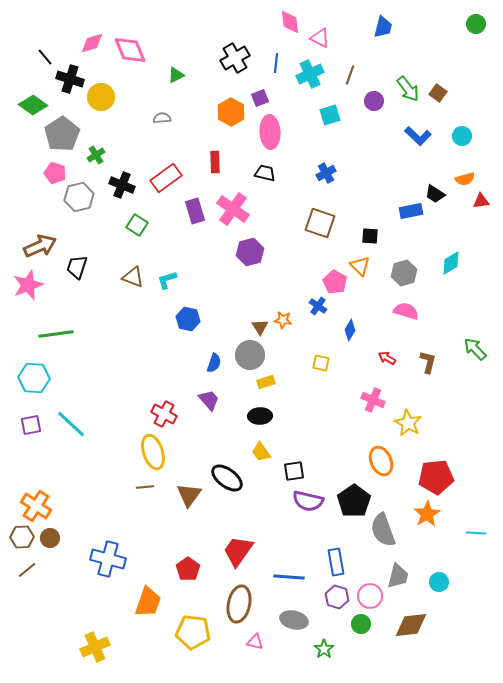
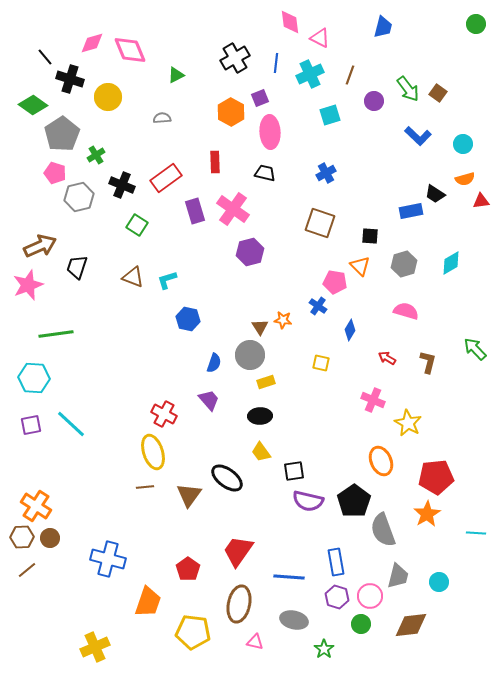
yellow circle at (101, 97): moved 7 px right
cyan circle at (462, 136): moved 1 px right, 8 px down
gray hexagon at (404, 273): moved 9 px up
pink pentagon at (335, 282): rotated 20 degrees counterclockwise
